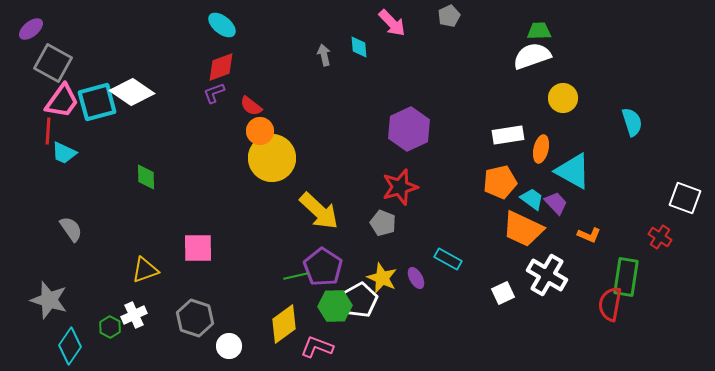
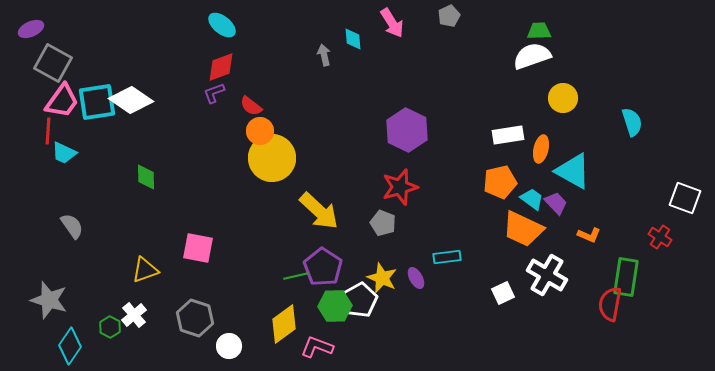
pink arrow at (392, 23): rotated 12 degrees clockwise
purple ellipse at (31, 29): rotated 15 degrees clockwise
cyan diamond at (359, 47): moved 6 px left, 8 px up
white diamond at (132, 92): moved 1 px left, 8 px down
cyan square at (97, 102): rotated 6 degrees clockwise
purple hexagon at (409, 129): moved 2 px left, 1 px down; rotated 9 degrees counterclockwise
gray semicircle at (71, 229): moved 1 px right, 3 px up
pink square at (198, 248): rotated 12 degrees clockwise
cyan rectangle at (448, 259): moved 1 px left, 2 px up; rotated 36 degrees counterclockwise
white cross at (134, 315): rotated 15 degrees counterclockwise
